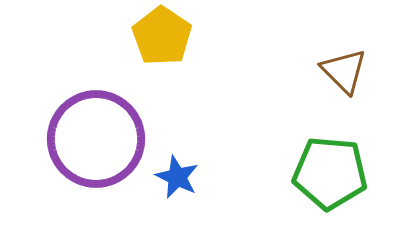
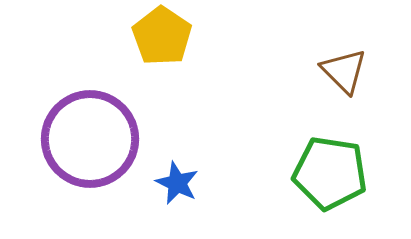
purple circle: moved 6 px left
green pentagon: rotated 4 degrees clockwise
blue star: moved 6 px down
